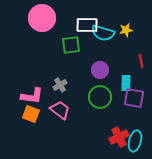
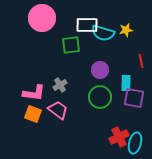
pink L-shape: moved 2 px right, 3 px up
pink trapezoid: moved 2 px left
orange square: moved 2 px right
cyan ellipse: moved 2 px down
